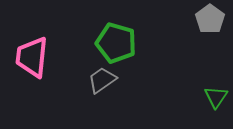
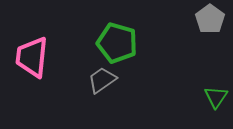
green pentagon: moved 1 px right
